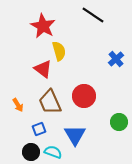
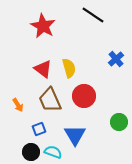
yellow semicircle: moved 10 px right, 17 px down
brown trapezoid: moved 2 px up
